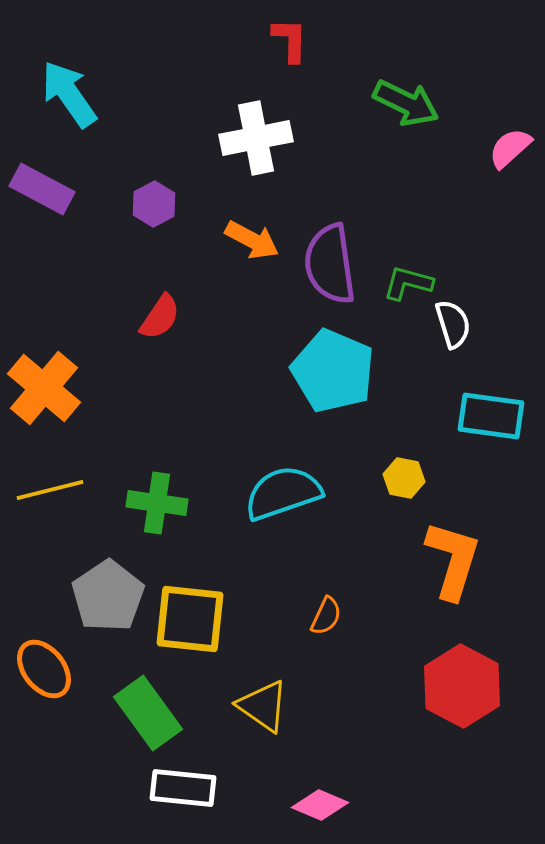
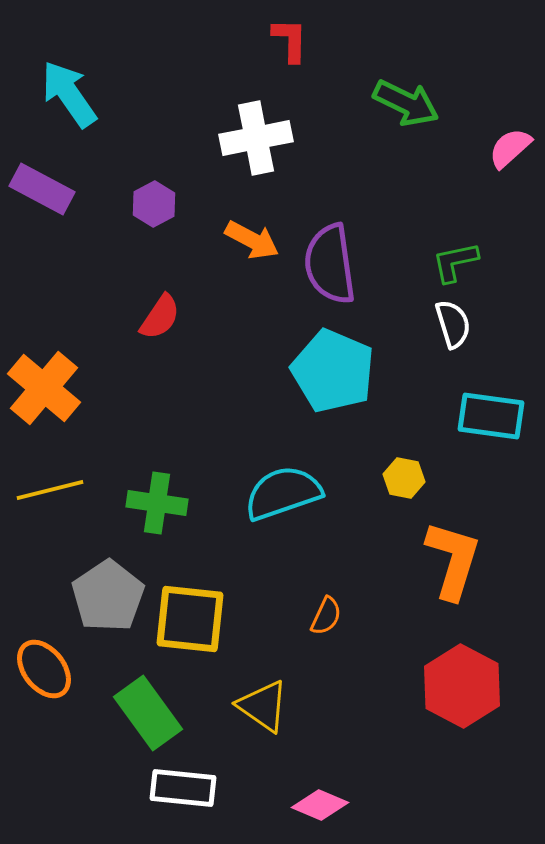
green L-shape: moved 47 px right, 21 px up; rotated 27 degrees counterclockwise
